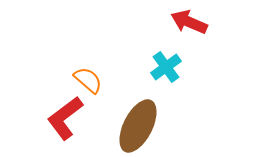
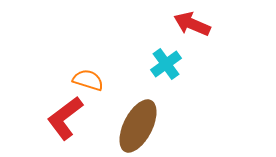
red arrow: moved 3 px right, 2 px down
cyan cross: moved 3 px up
orange semicircle: rotated 24 degrees counterclockwise
